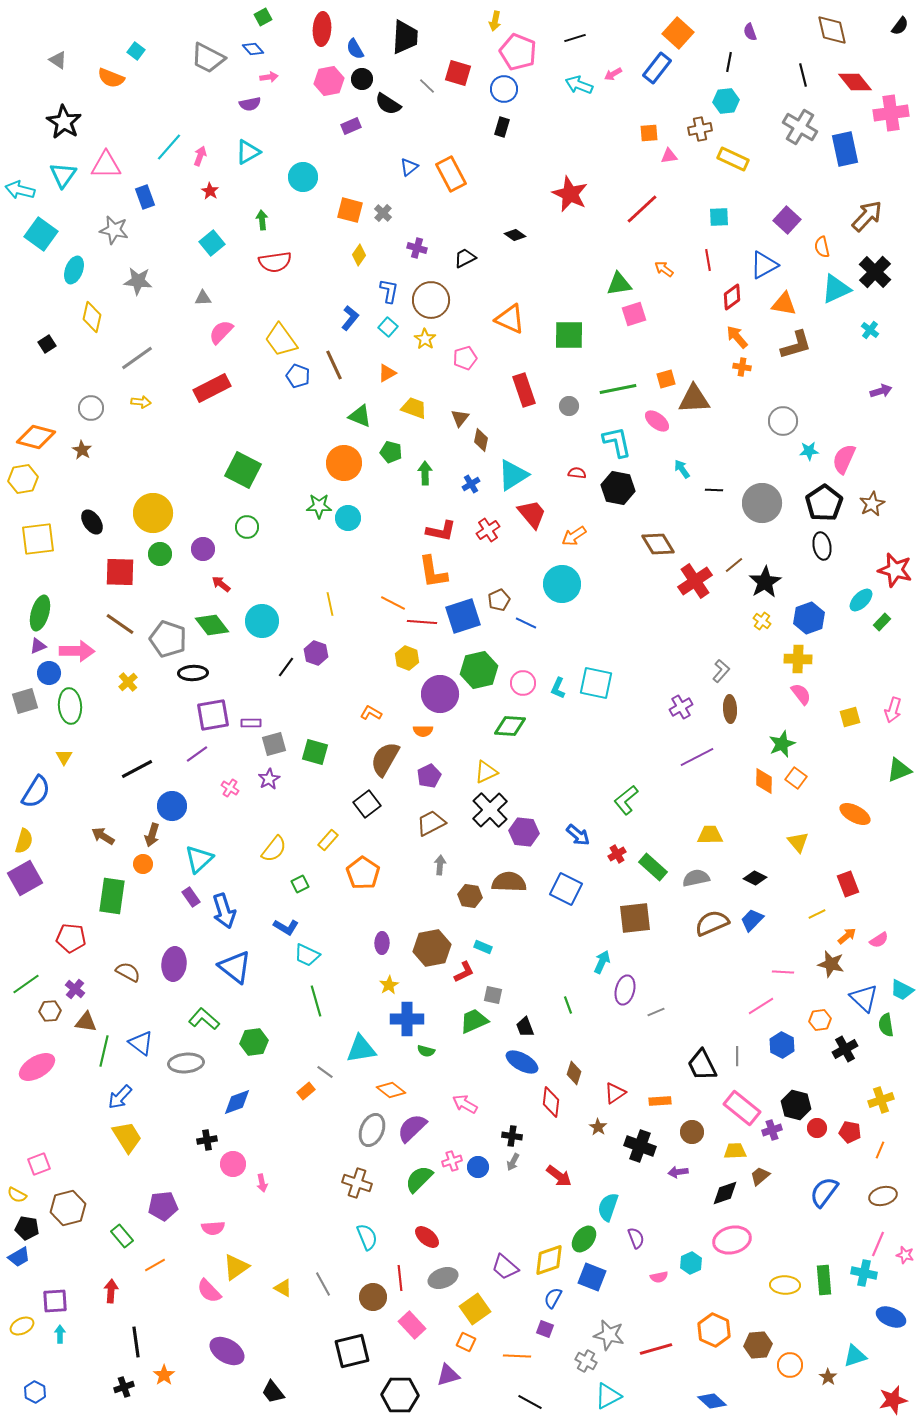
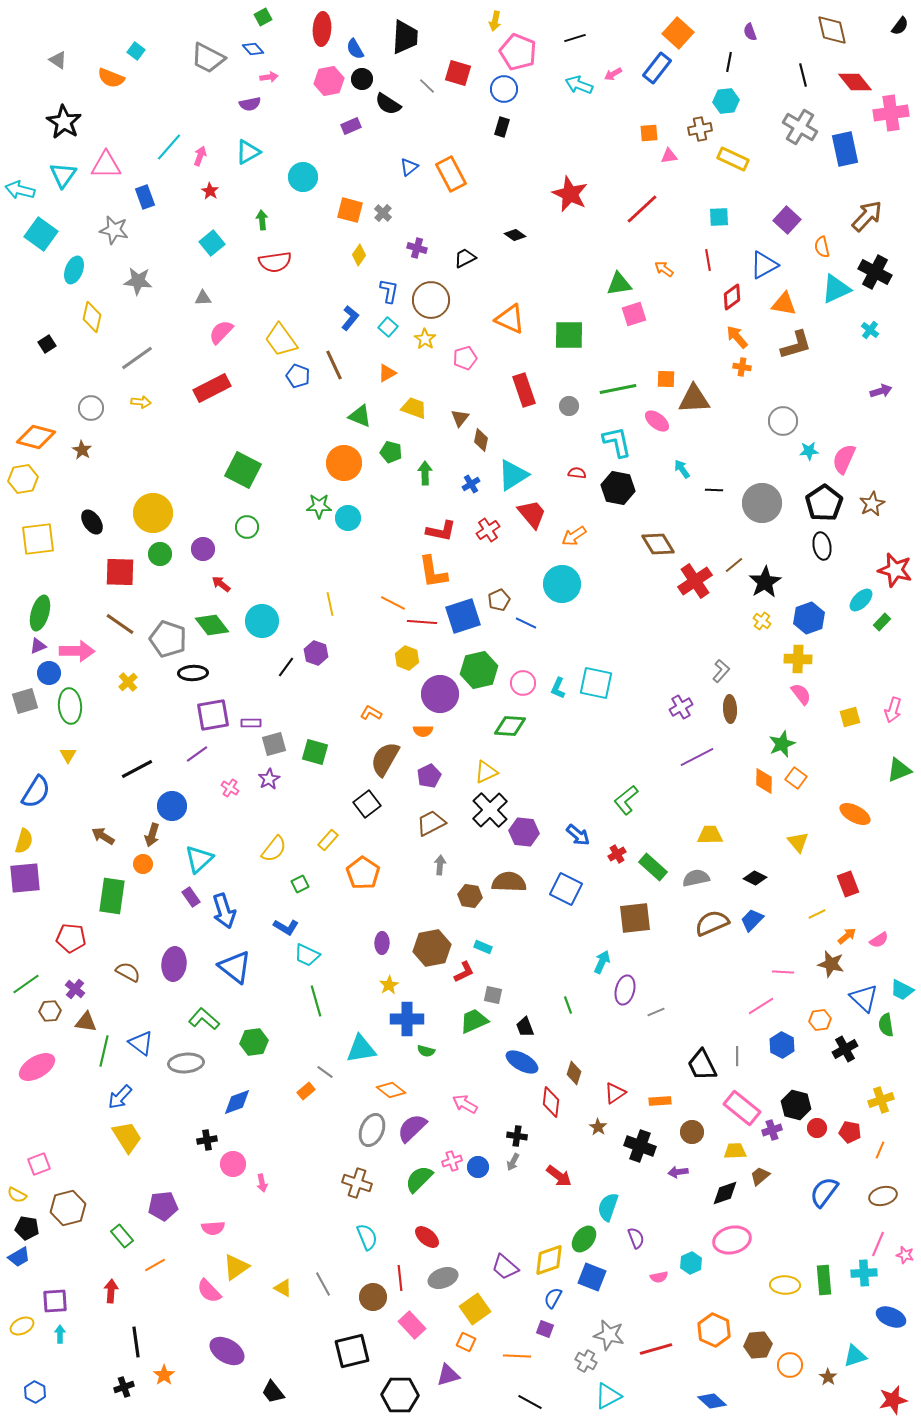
black cross at (875, 272): rotated 16 degrees counterclockwise
orange square at (666, 379): rotated 18 degrees clockwise
yellow triangle at (64, 757): moved 4 px right, 2 px up
purple square at (25, 878): rotated 24 degrees clockwise
black cross at (512, 1136): moved 5 px right
cyan cross at (864, 1273): rotated 15 degrees counterclockwise
